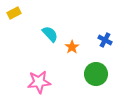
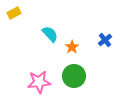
blue cross: rotated 24 degrees clockwise
green circle: moved 22 px left, 2 px down
